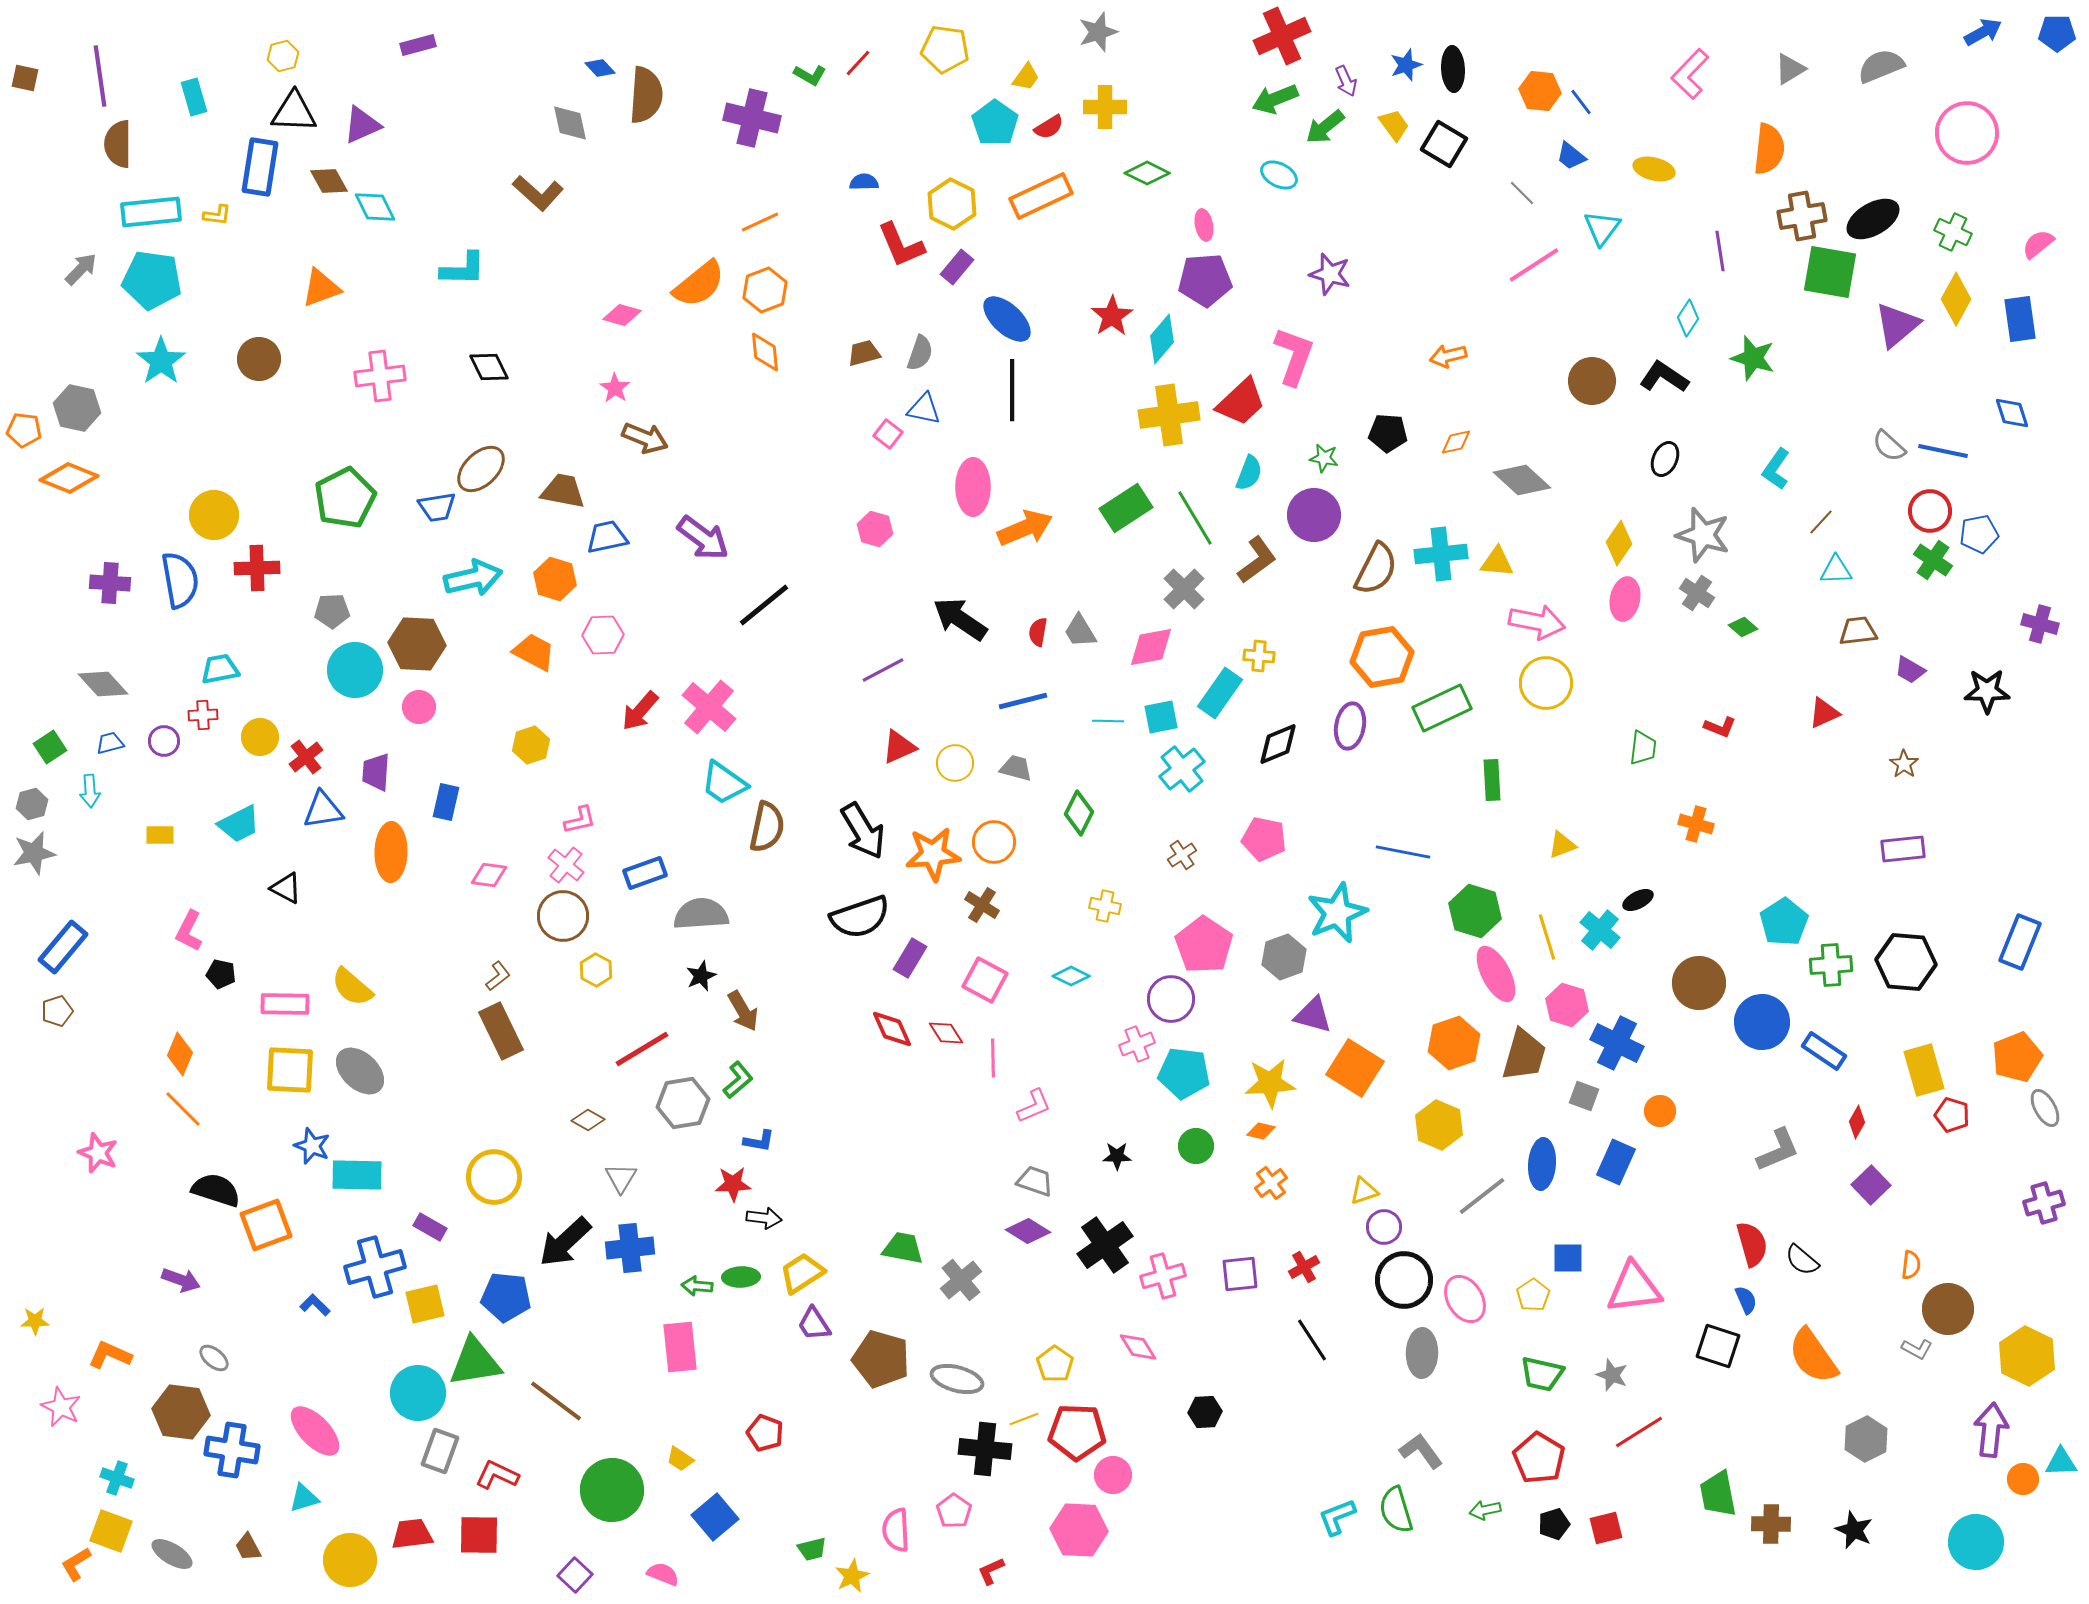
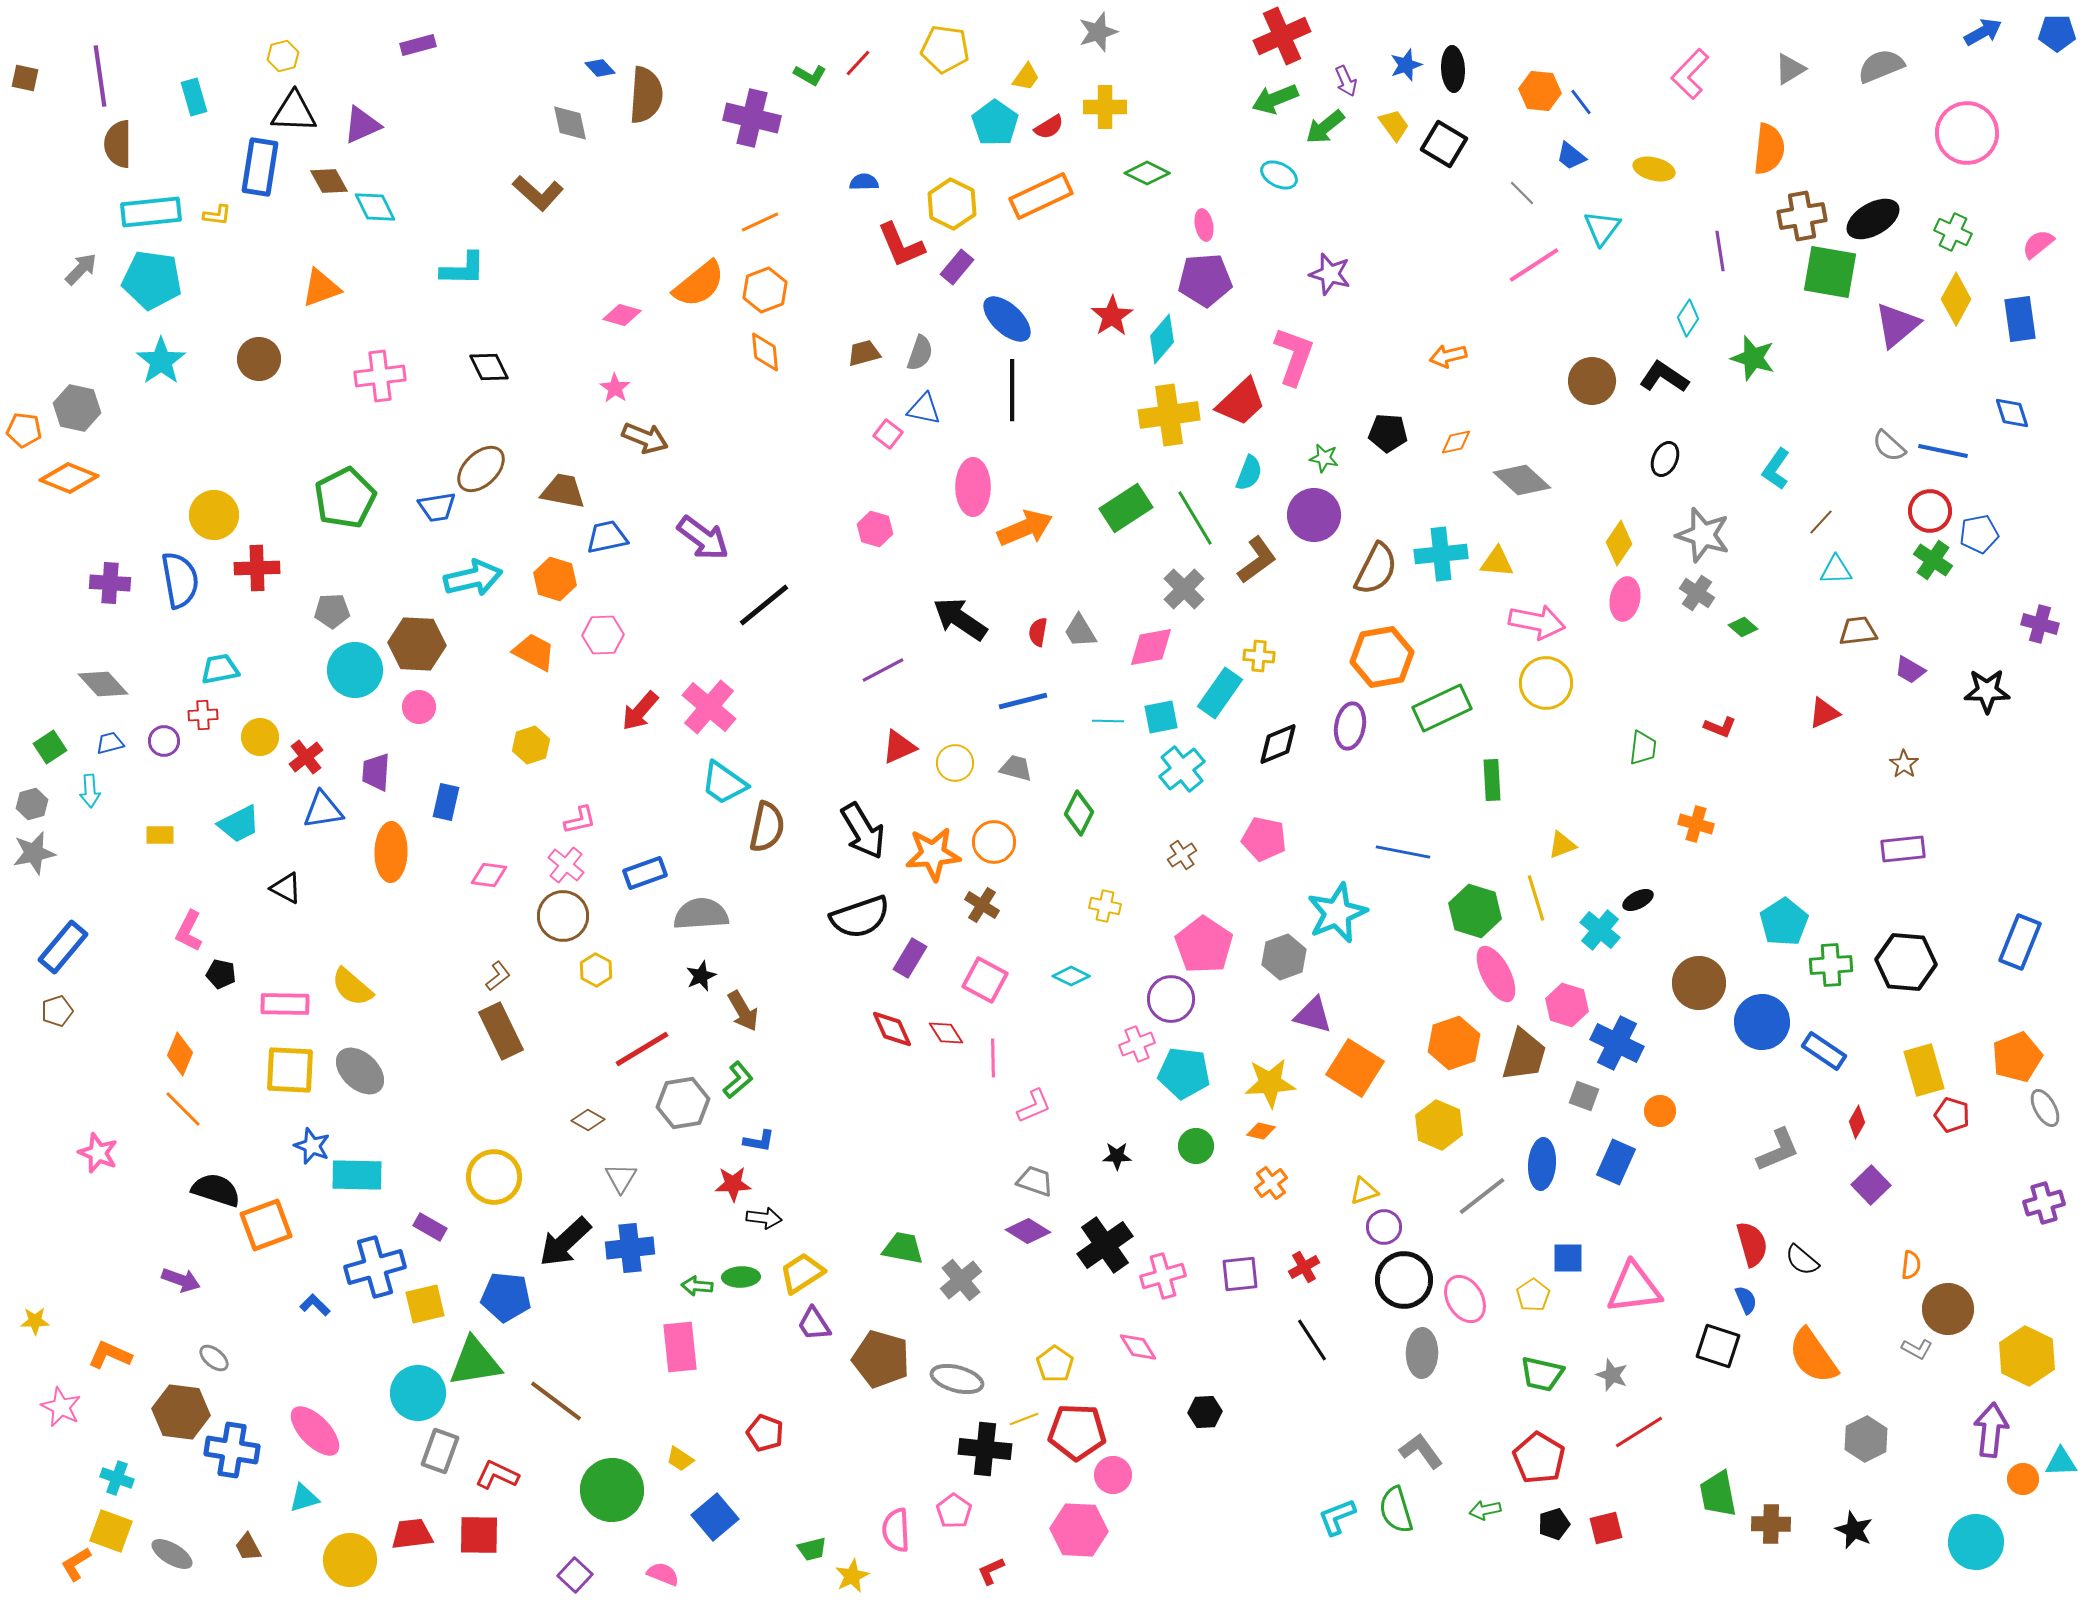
yellow line at (1547, 937): moved 11 px left, 39 px up
